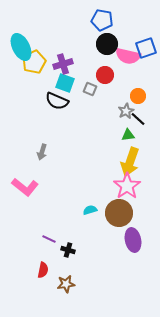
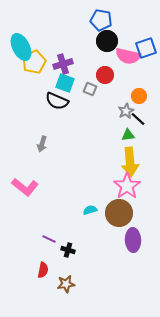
blue pentagon: moved 1 px left
black circle: moved 3 px up
orange circle: moved 1 px right
gray arrow: moved 8 px up
yellow arrow: rotated 24 degrees counterclockwise
purple ellipse: rotated 10 degrees clockwise
